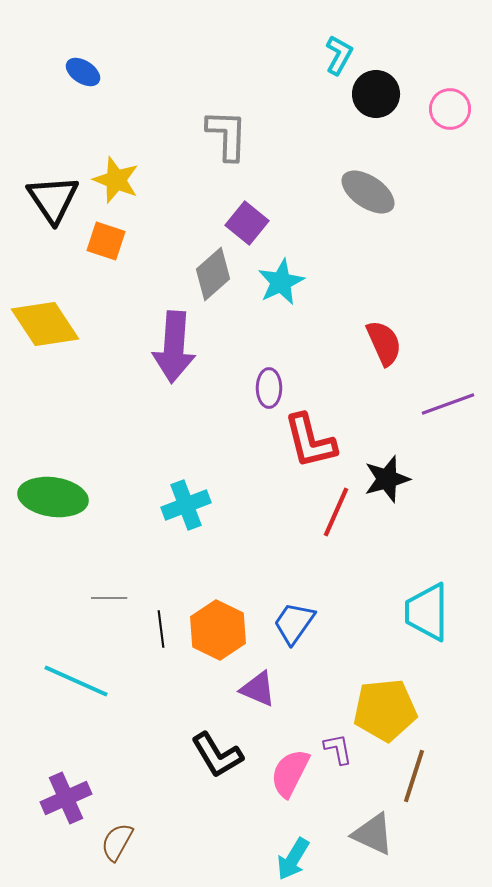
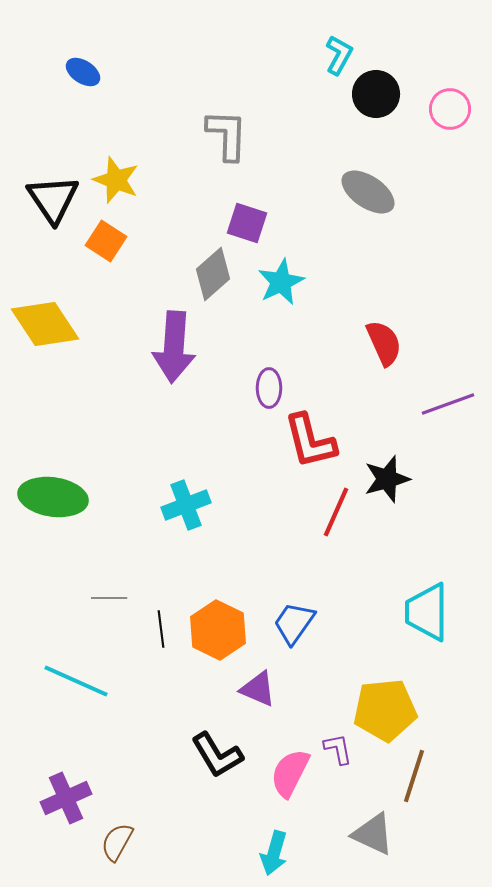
purple square: rotated 21 degrees counterclockwise
orange square: rotated 15 degrees clockwise
cyan arrow: moved 19 px left, 6 px up; rotated 15 degrees counterclockwise
